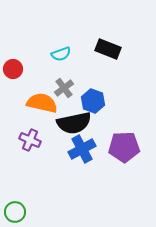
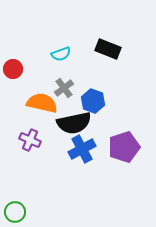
purple pentagon: rotated 16 degrees counterclockwise
